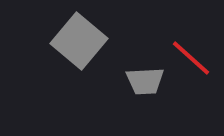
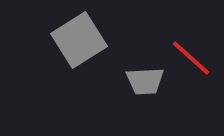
gray square: moved 1 px up; rotated 18 degrees clockwise
